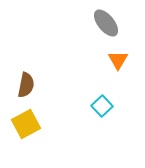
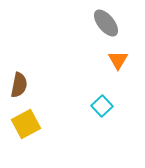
brown semicircle: moved 7 px left
